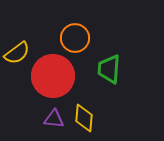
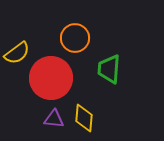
red circle: moved 2 px left, 2 px down
